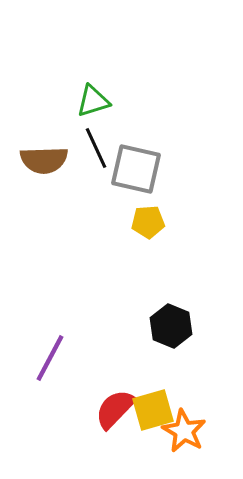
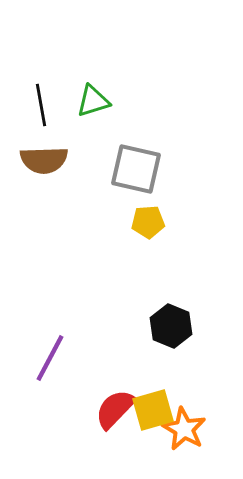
black line: moved 55 px left, 43 px up; rotated 15 degrees clockwise
orange star: moved 2 px up
